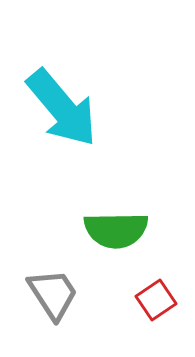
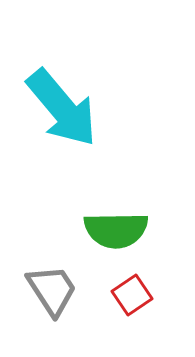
gray trapezoid: moved 1 px left, 4 px up
red square: moved 24 px left, 5 px up
